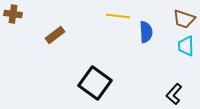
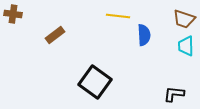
blue semicircle: moved 2 px left, 3 px down
black square: moved 1 px up
black L-shape: rotated 55 degrees clockwise
